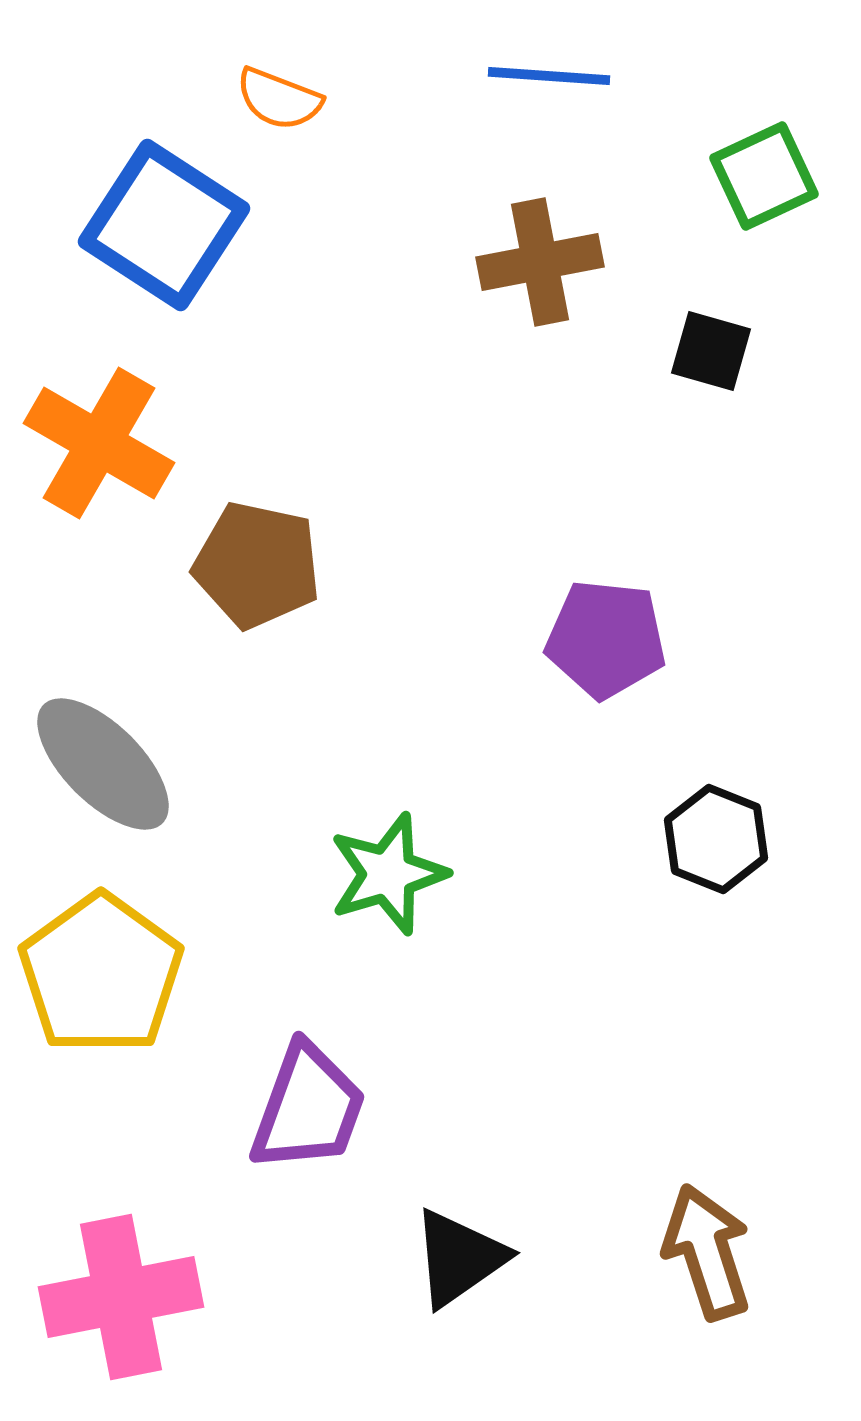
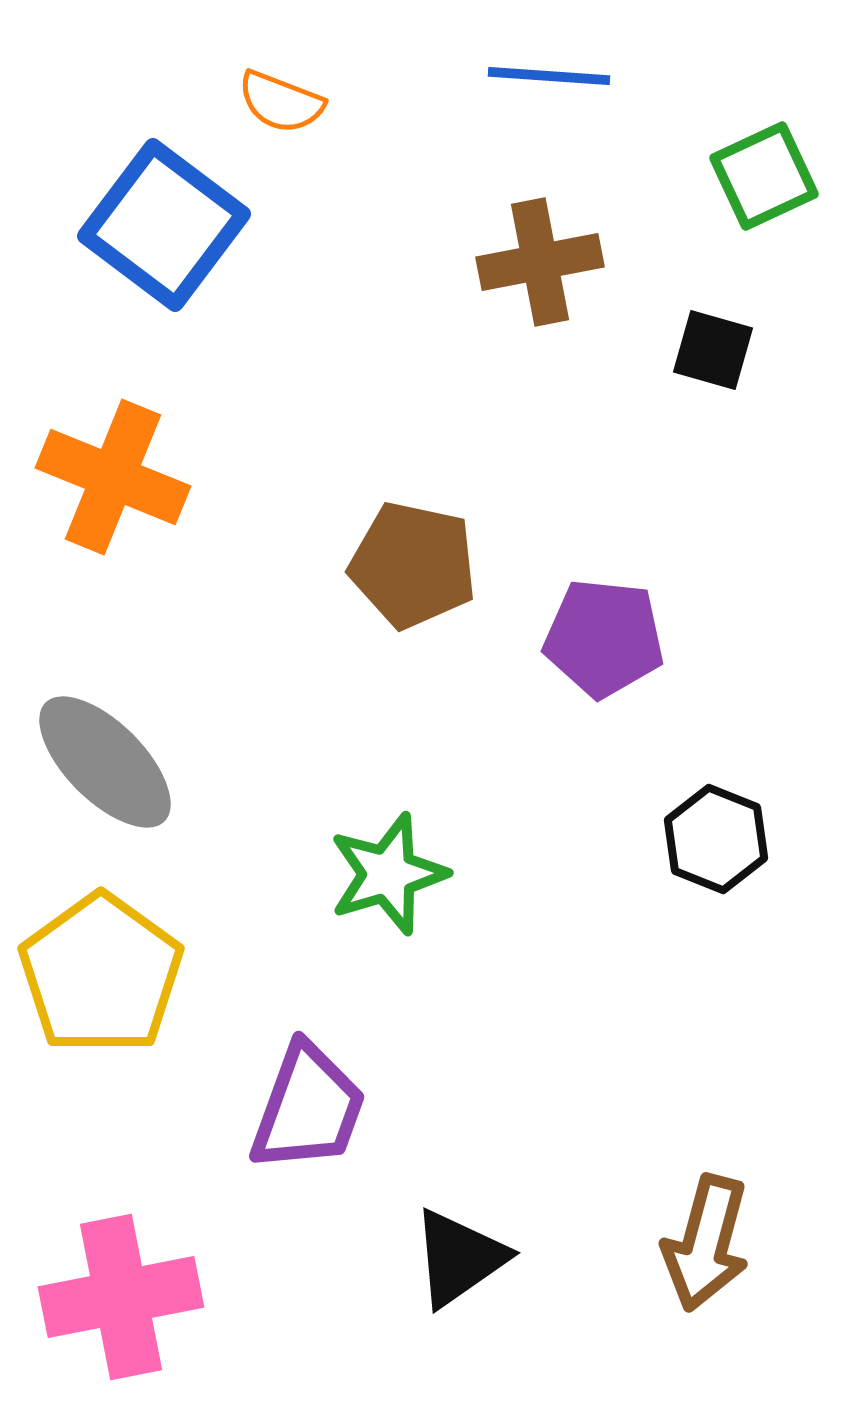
orange semicircle: moved 2 px right, 3 px down
blue square: rotated 4 degrees clockwise
black square: moved 2 px right, 1 px up
orange cross: moved 14 px right, 34 px down; rotated 8 degrees counterclockwise
brown pentagon: moved 156 px right
purple pentagon: moved 2 px left, 1 px up
gray ellipse: moved 2 px right, 2 px up
brown arrow: moved 1 px left, 9 px up; rotated 147 degrees counterclockwise
